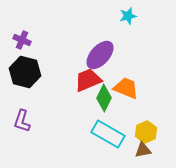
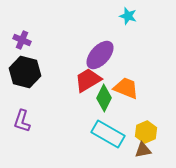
cyan star: rotated 30 degrees clockwise
red trapezoid: rotated 8 degrees counterclockwise
